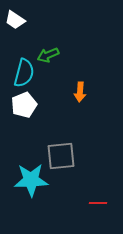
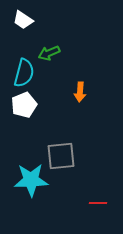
white trapezoid: moved 8 px right
green arrow: moved 1 px right, 2 px up
